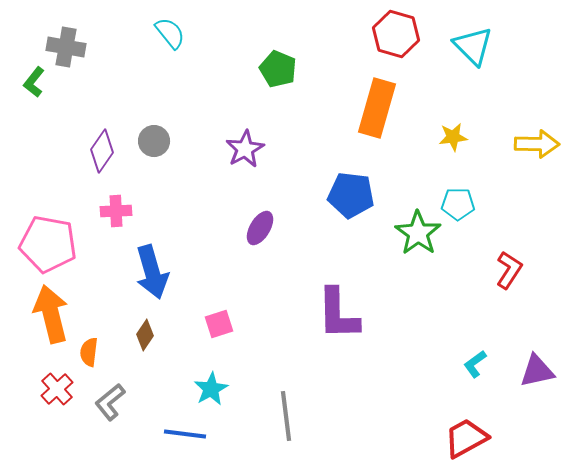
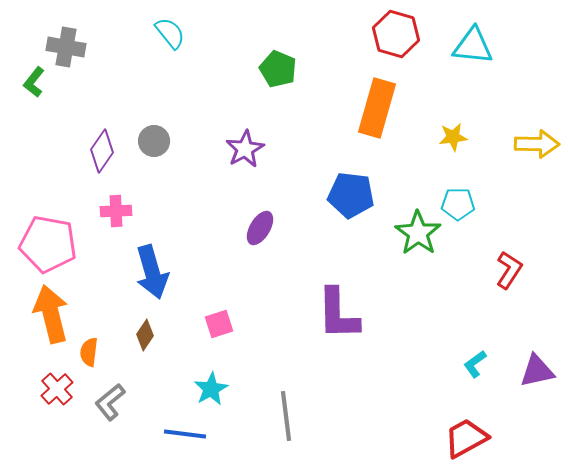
cyan triangle: rotated 39 degrees counterclockwise
